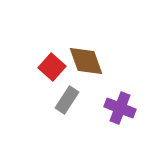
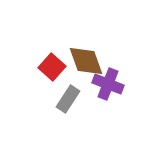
gray rectangle: moved 1 px right, 1 px up
purple cross: moved 12 px left, 24 px up
